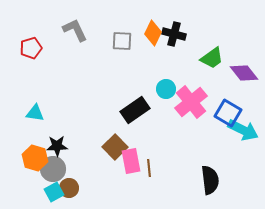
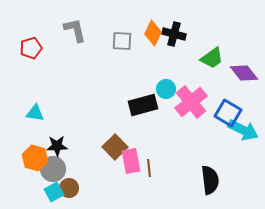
gray L-shape: rotated 12 degrees clockwise
black rectangle: moved 8 px right, 5 px up; rotated 20 degrees clockwise
